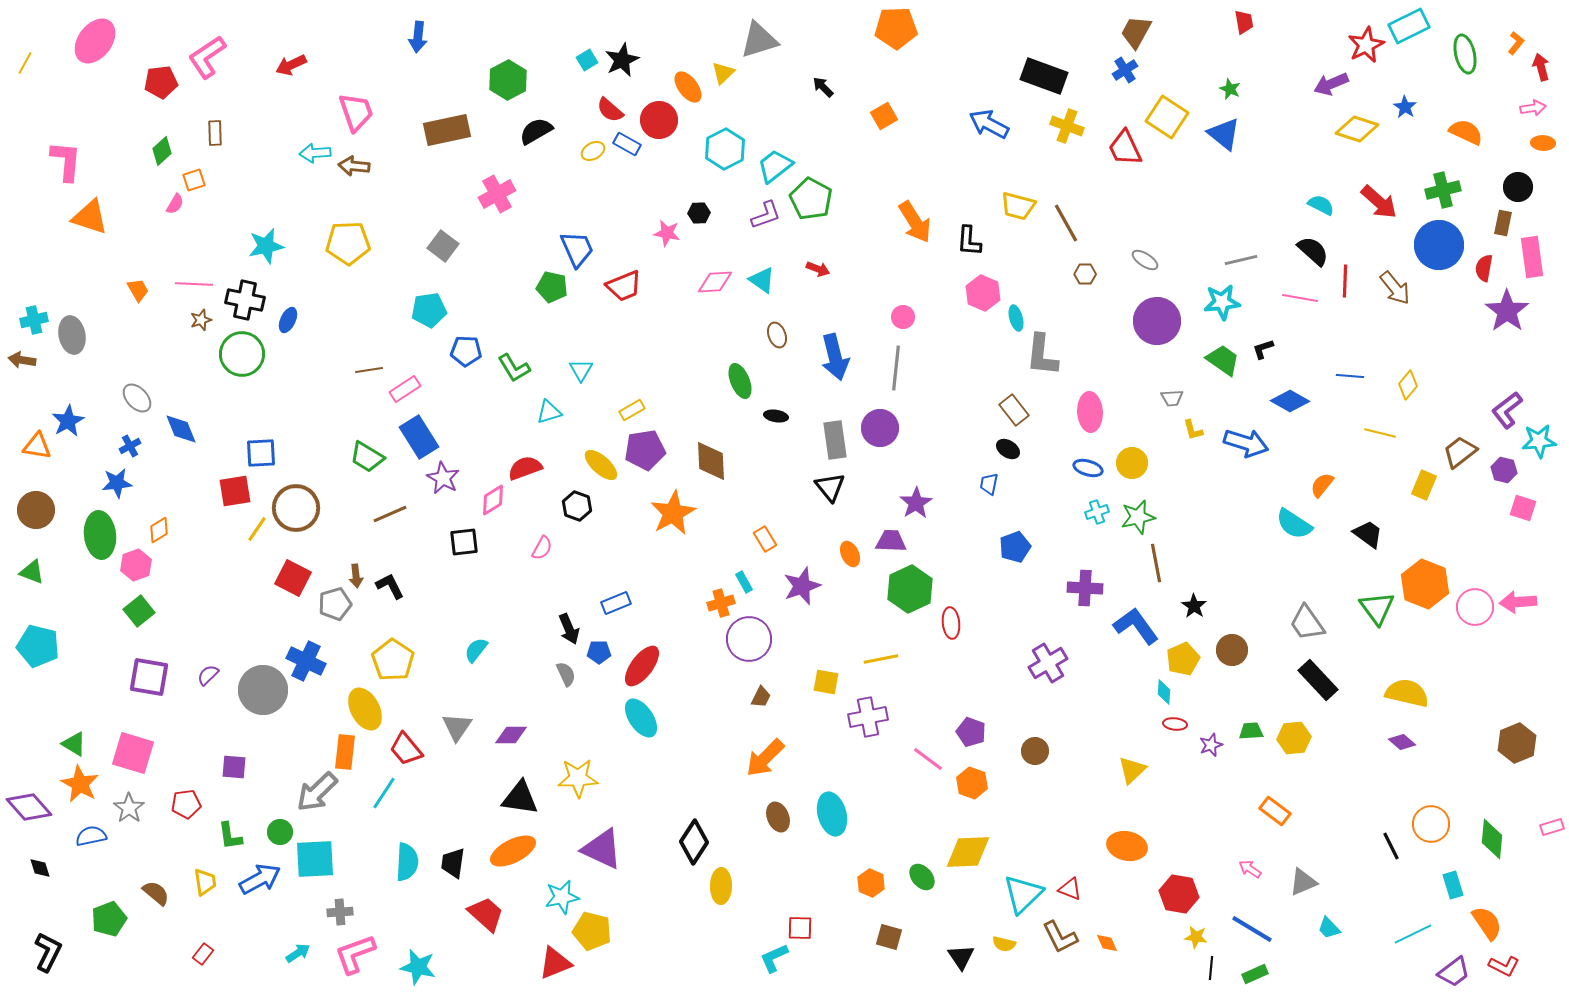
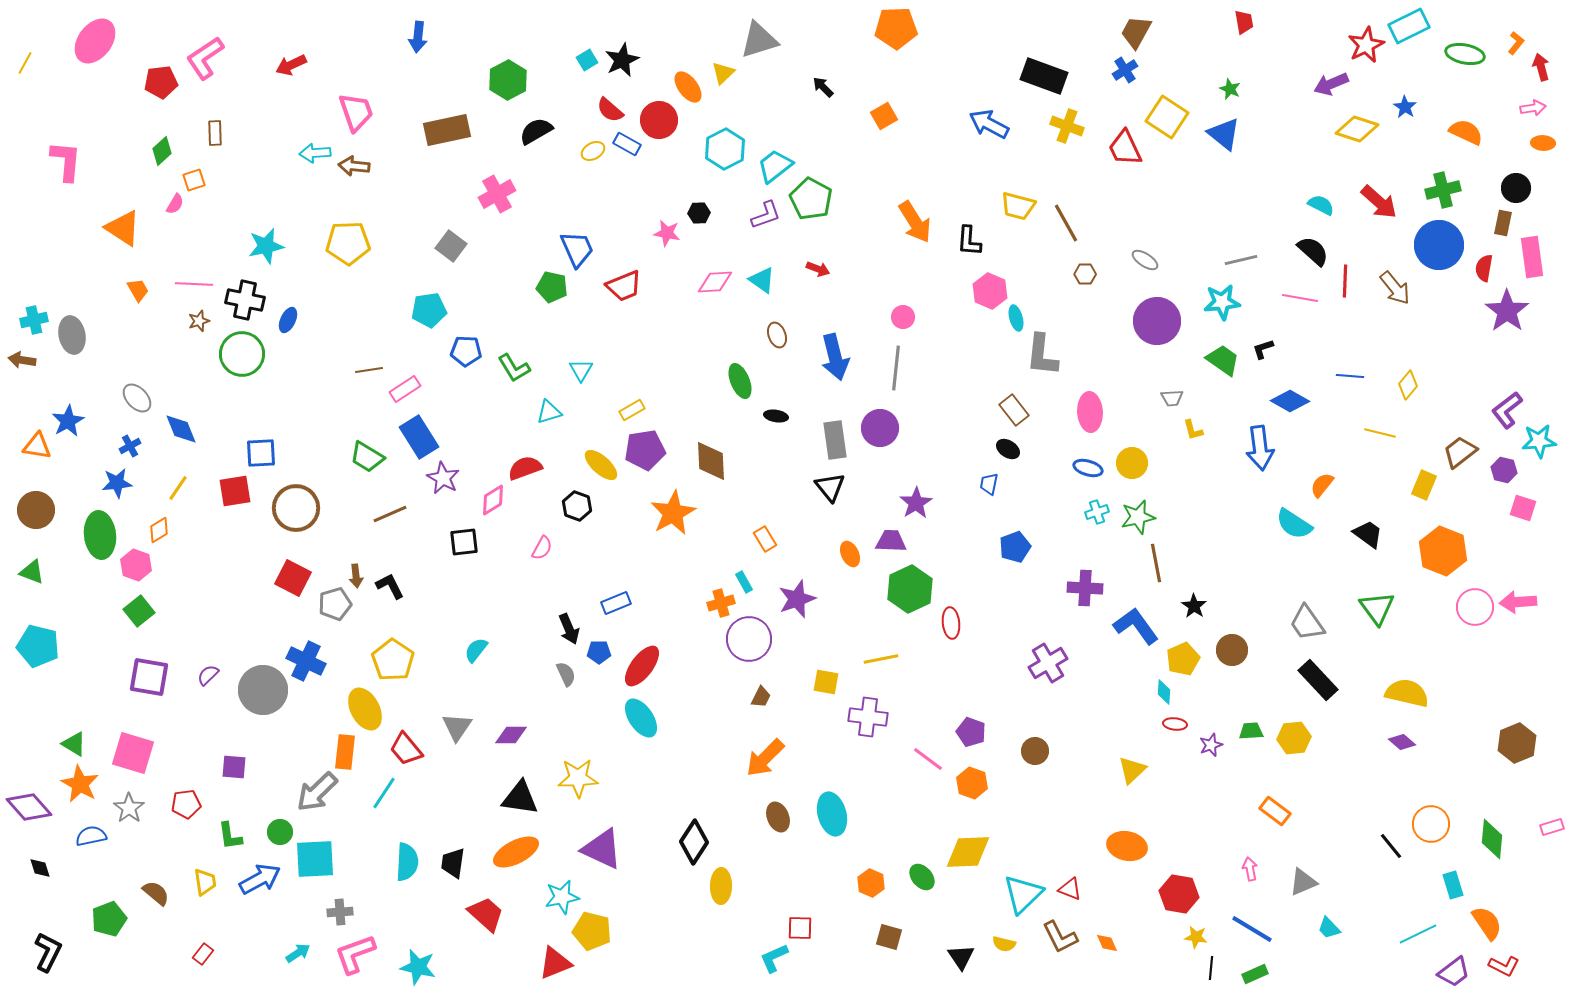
green ellipse at (1465, 54): rotated 66 degrees counterclockwise
pink L-shape at (207, 57): moved 2 px left, 1 px down
black circle at (1518, 187): moved 2 px left, 1 px down
orange triangle at (90, 217): moved 33 px right, 11 px down; rotated 15 degrees clockwise
gray square at (443, 246): moved 8 px right
pink hexagon at (983, 293): moved 7 px right, 2 px up
brown star at (201, 320): moved 2 px left, 1 px down
blue arrow at (1246, 443): moved 14 px right, 5 px down; rotated 66 degrees clockwise
yellow line at (257, 529): moved 79 px left, 41 px up
pink hexagon at (136, 565): rotated 20 degrees counterclockwise
orange hexagon at (1425, 584): moved 18 px right, 33 px up
purple star at (802, 586): moved 5 px left, 13 px down
purple cross at (868, 717): rotated 18 degrees clockwise
black line at (1391, 846): rotated 12 degrees counterclockwise
orange ellipse at (513, 851): moved 3 px right, 1 px down
pink arrow at (1250, 869): rotated 45 degrees clockwise
cyan line at (1413, 934): moved 5 px right
